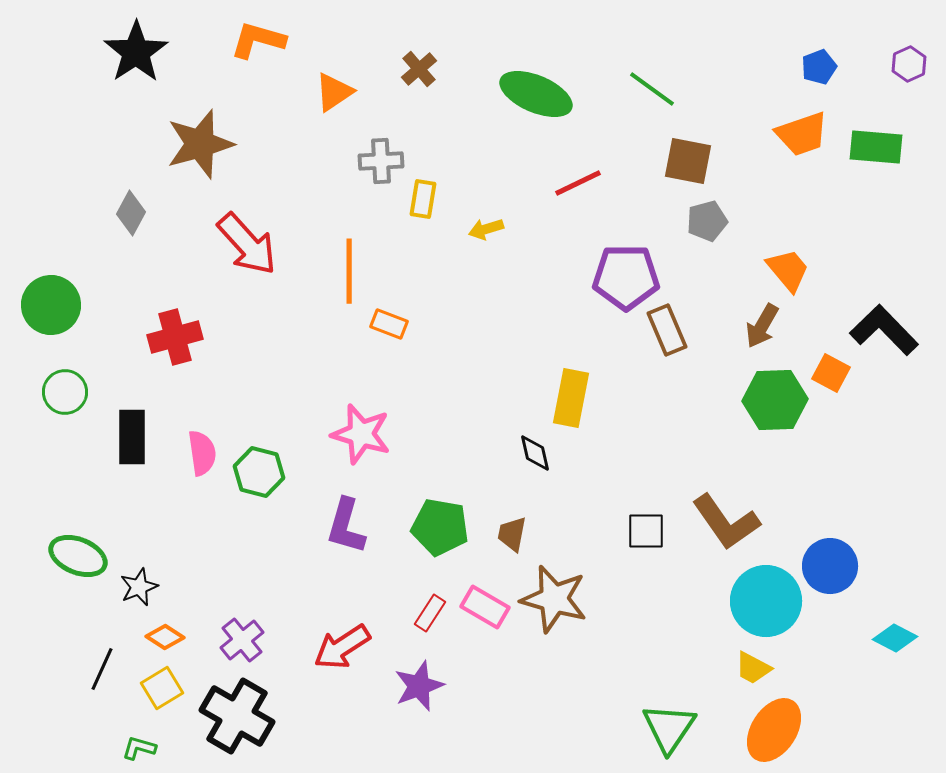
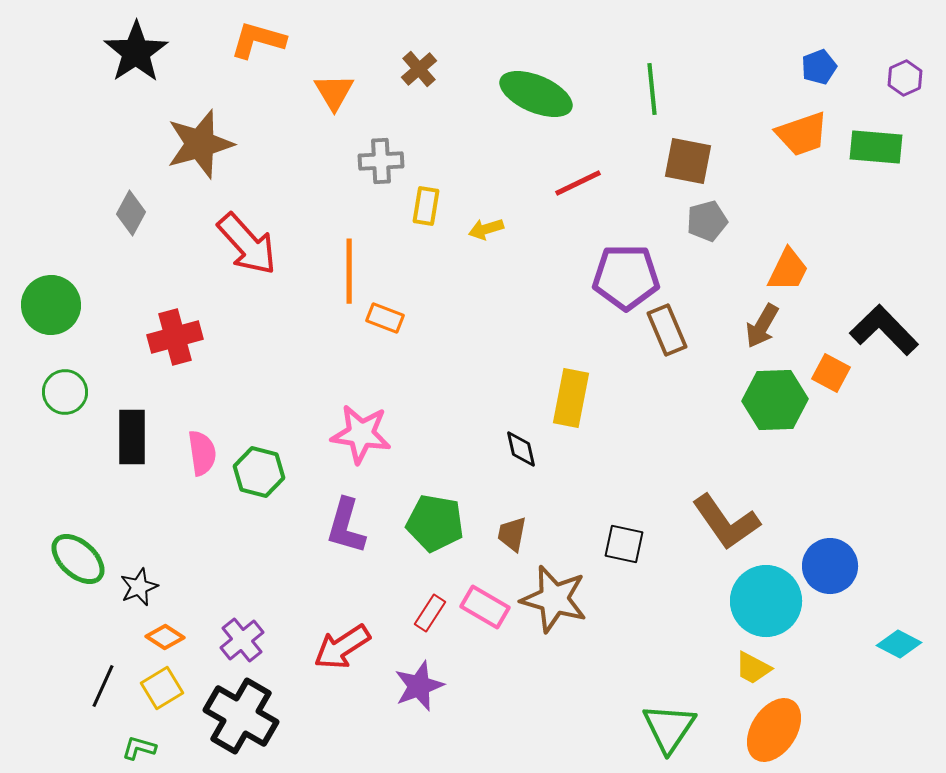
purple hexagon at (909, 64): moved 4 px left, 14 px down
green line at (652, 89): rotated 48 degrees clockwise
orange triangle at (334, 92): rotated 27 degrees counterclockwise
yellow rectangle at (423, 199): moved 3 px right, 7 px down
orange trapezoid at (788, 270): rotated 66 degrees clockwise
orange rectangle at (389, 324): moved 4 px left, 6 px up
pink star at (361, 434): rotated 8 degrees counterclockwise
black diamond at (535, 453): moved 14 px left, 4 px up
green pentagon at (440, 527): moved 5 px left, 4 px up
black square at (646, 531): moved 22 px left, 13 px down; rotated 12 degrees clockwise
green ellipse at (78, 556): moved 3 px down; rotated 20 degrees clockwise
cyan diamond at (895, 638): moved 4 px right, 6 px down
black line at (102, 669): moved 1 px right, 17 px down
black cross at (237, 716): moved 4 px right
